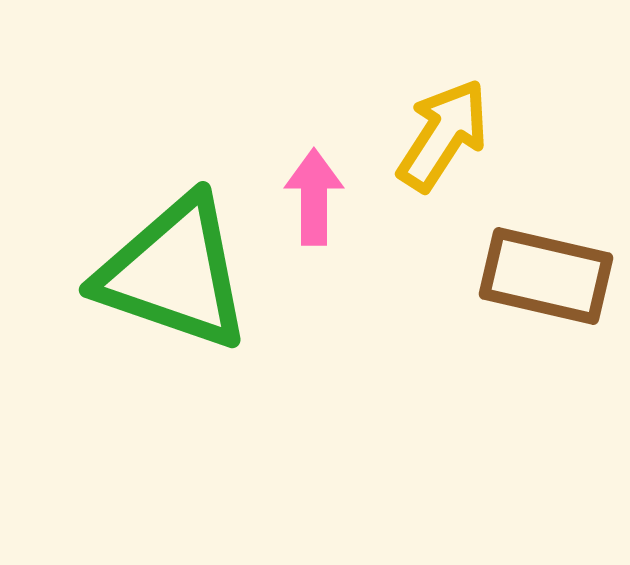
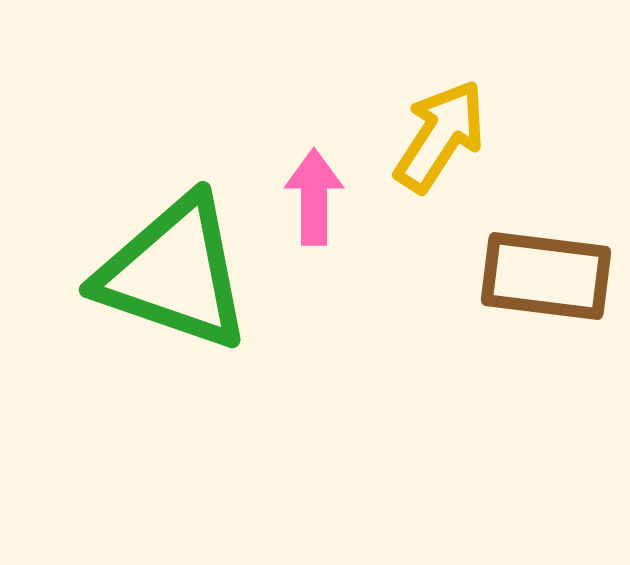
yellow arrow: moved 3 px left, 1 px down
brown rectangle: rotated 6 degrees counterclockwise
